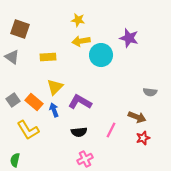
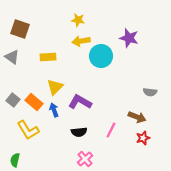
cyan circle: moved 1 px down
gray square: rotated 16 degrees counterclockwise
pink cross: rotated 14 degrees counterclockwise
